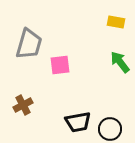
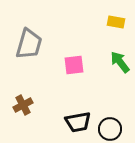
pink square: moved 14 px right
